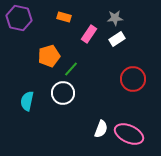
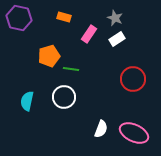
gray star: rotated 28 degrees clockwise
green line: rotated 56 degrees clockwise
white circle: moved 1 px right, 4 px down
pink ellipse: moved 5 px right, 1 px up
